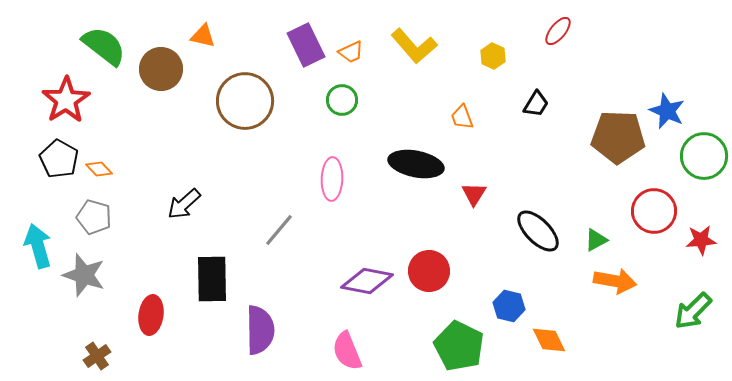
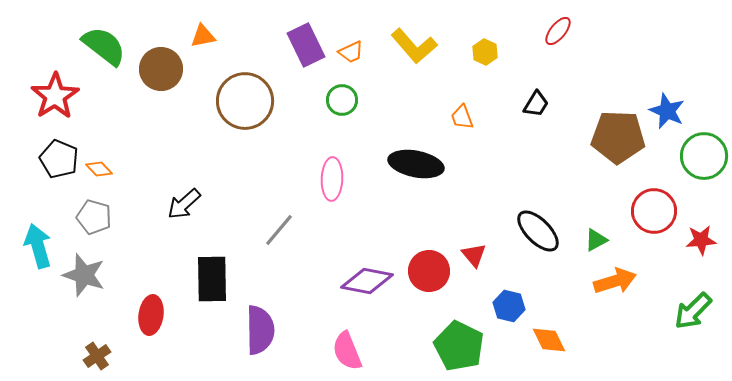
orange triangle at (203, 36): rotated 24 degrees counterclockwise
yellow hexagon at (493, 56): moved 8 px left, 4 px up
red star at (66, 100): moved 11 px left, 4 px up
black pentagon at (59, 159): rotated 6 degrees counterclockwise
red triangle at (474, 194): moved 61 px down; rotated 12 degrees counterclockwise
orange arrow at (615, 281): rotated 27 degrees counterclockwise
